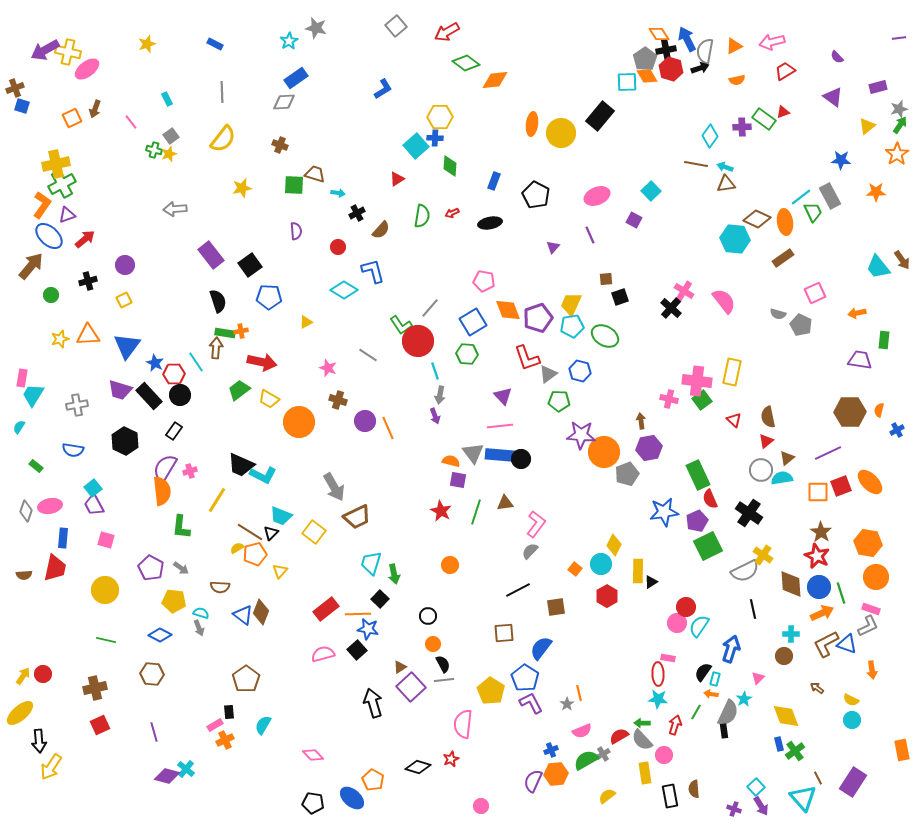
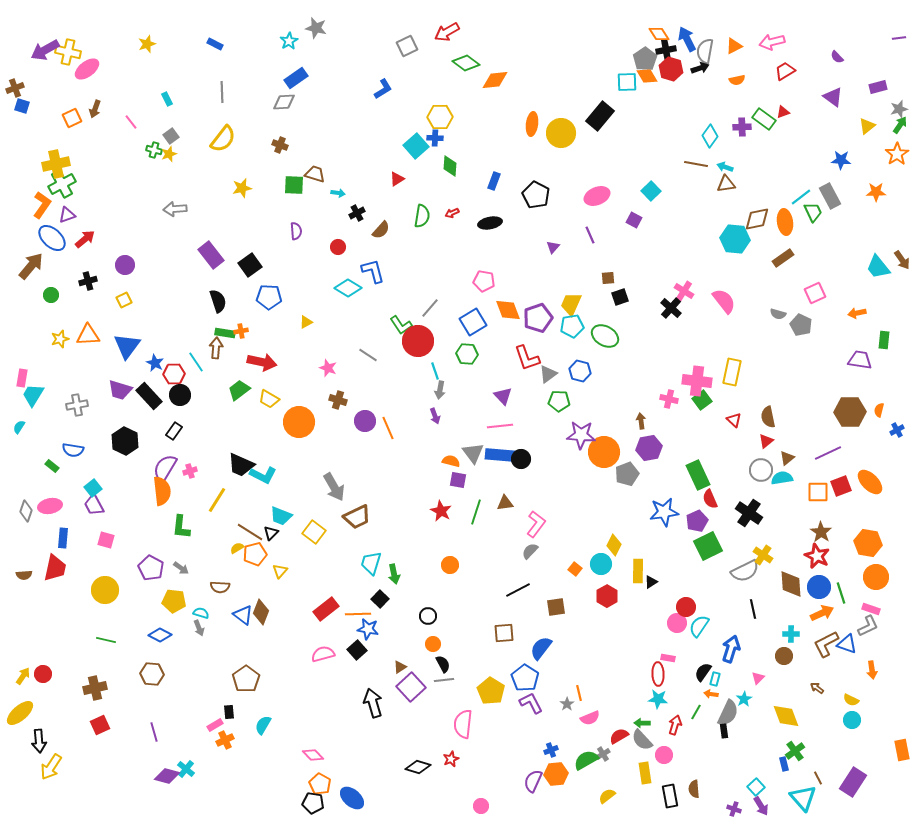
gray square at (396, 26): moved 11 px right, 20 px down; rotated 15 degrees clockwise
brown diamond at (757, 219): rotated 36 degrees counterclockwise
blue ellipse at (49, 236): moved 3 px right, 2 px down
brown square at (606, 279): moved 2 px right, 1 px up
cyan diamond at (344, 290): moved 4 px right, 2 px up
gray arrow at (440, 395): moved 5 px up
green rectangle at (36, 466): moved 16 px right
pink semicircle at (582, 731): moved 8 px right, 13 px up
blue rectangle at (779, 744): moved 5 px right, 20 px down
orange pentagon at (373, 780): moved 53 px left, 4 px down
